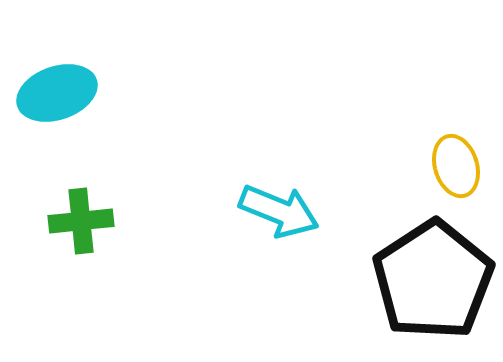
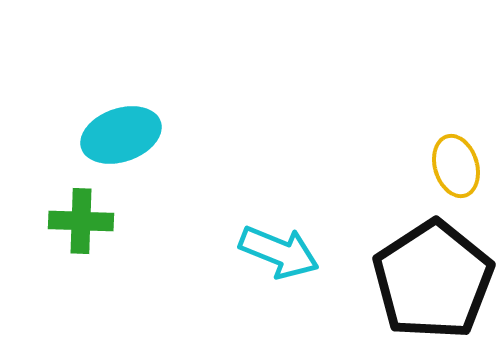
cyan ellipse: moved 64 px right, 42 px down
cyan arrow: moved 41 px down
green cross: rotated 8 degrees clockwise
